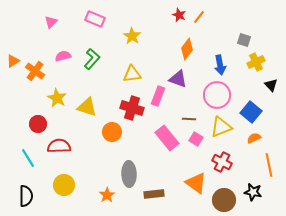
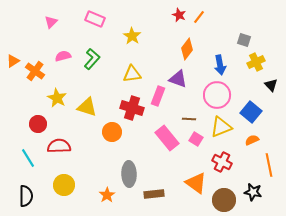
orange semicircle at (254, 138): moved 2 px left, 2 px down
